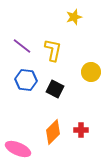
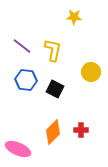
yellow star: rotated 21 degrees clockwise
